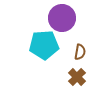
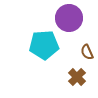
purple circle: moved 7 px right
brown semicircle: moved 7 px right; rotated 147 degrees clockwise
